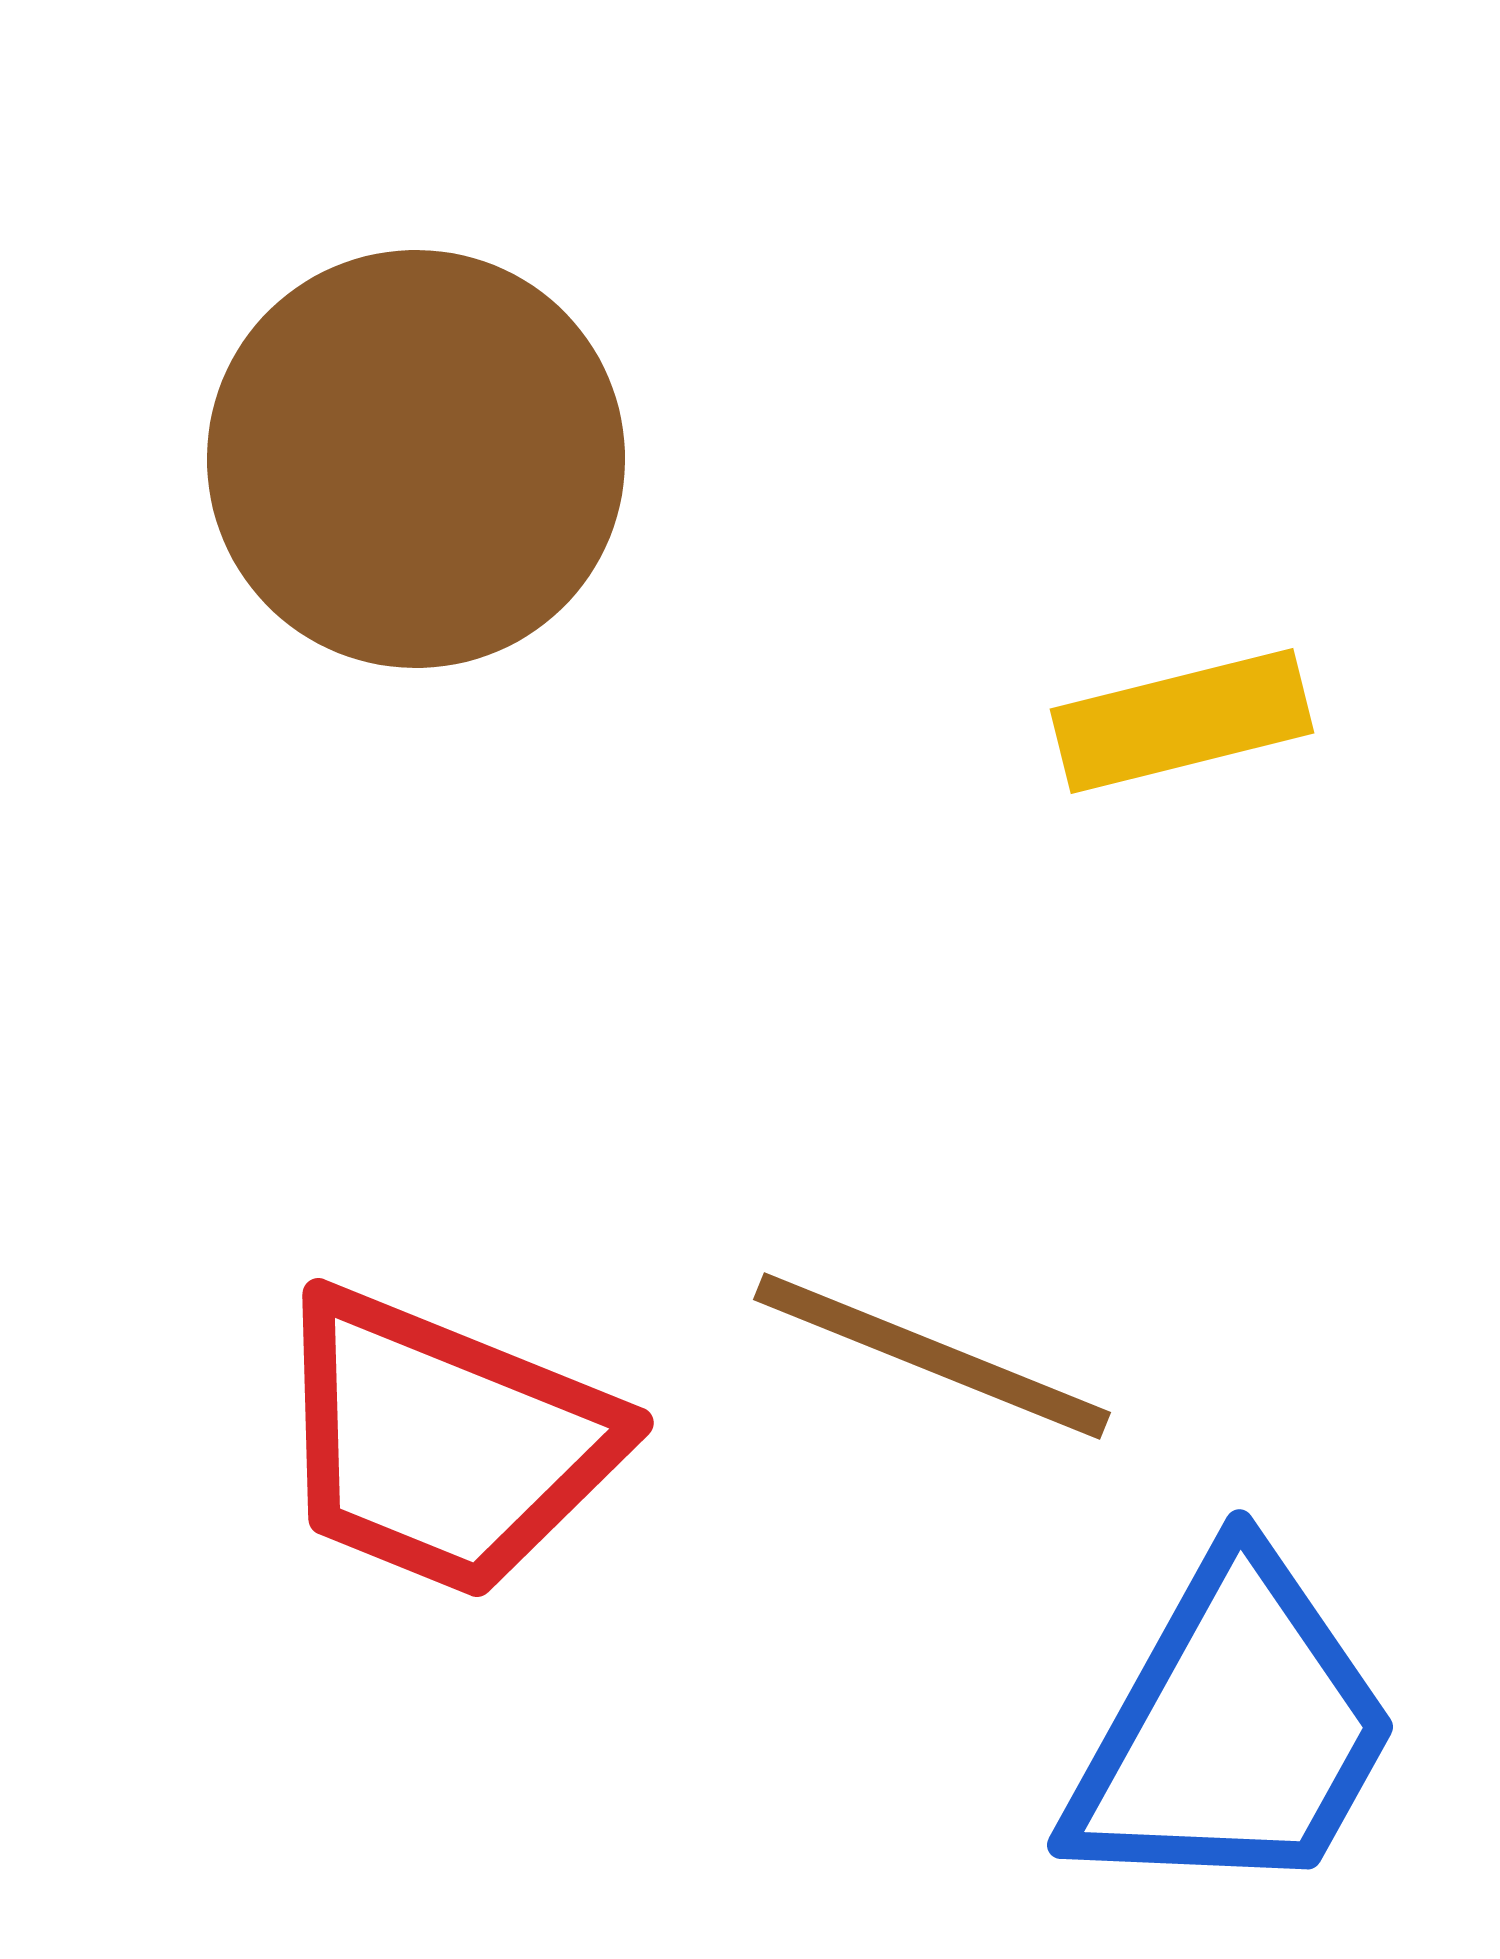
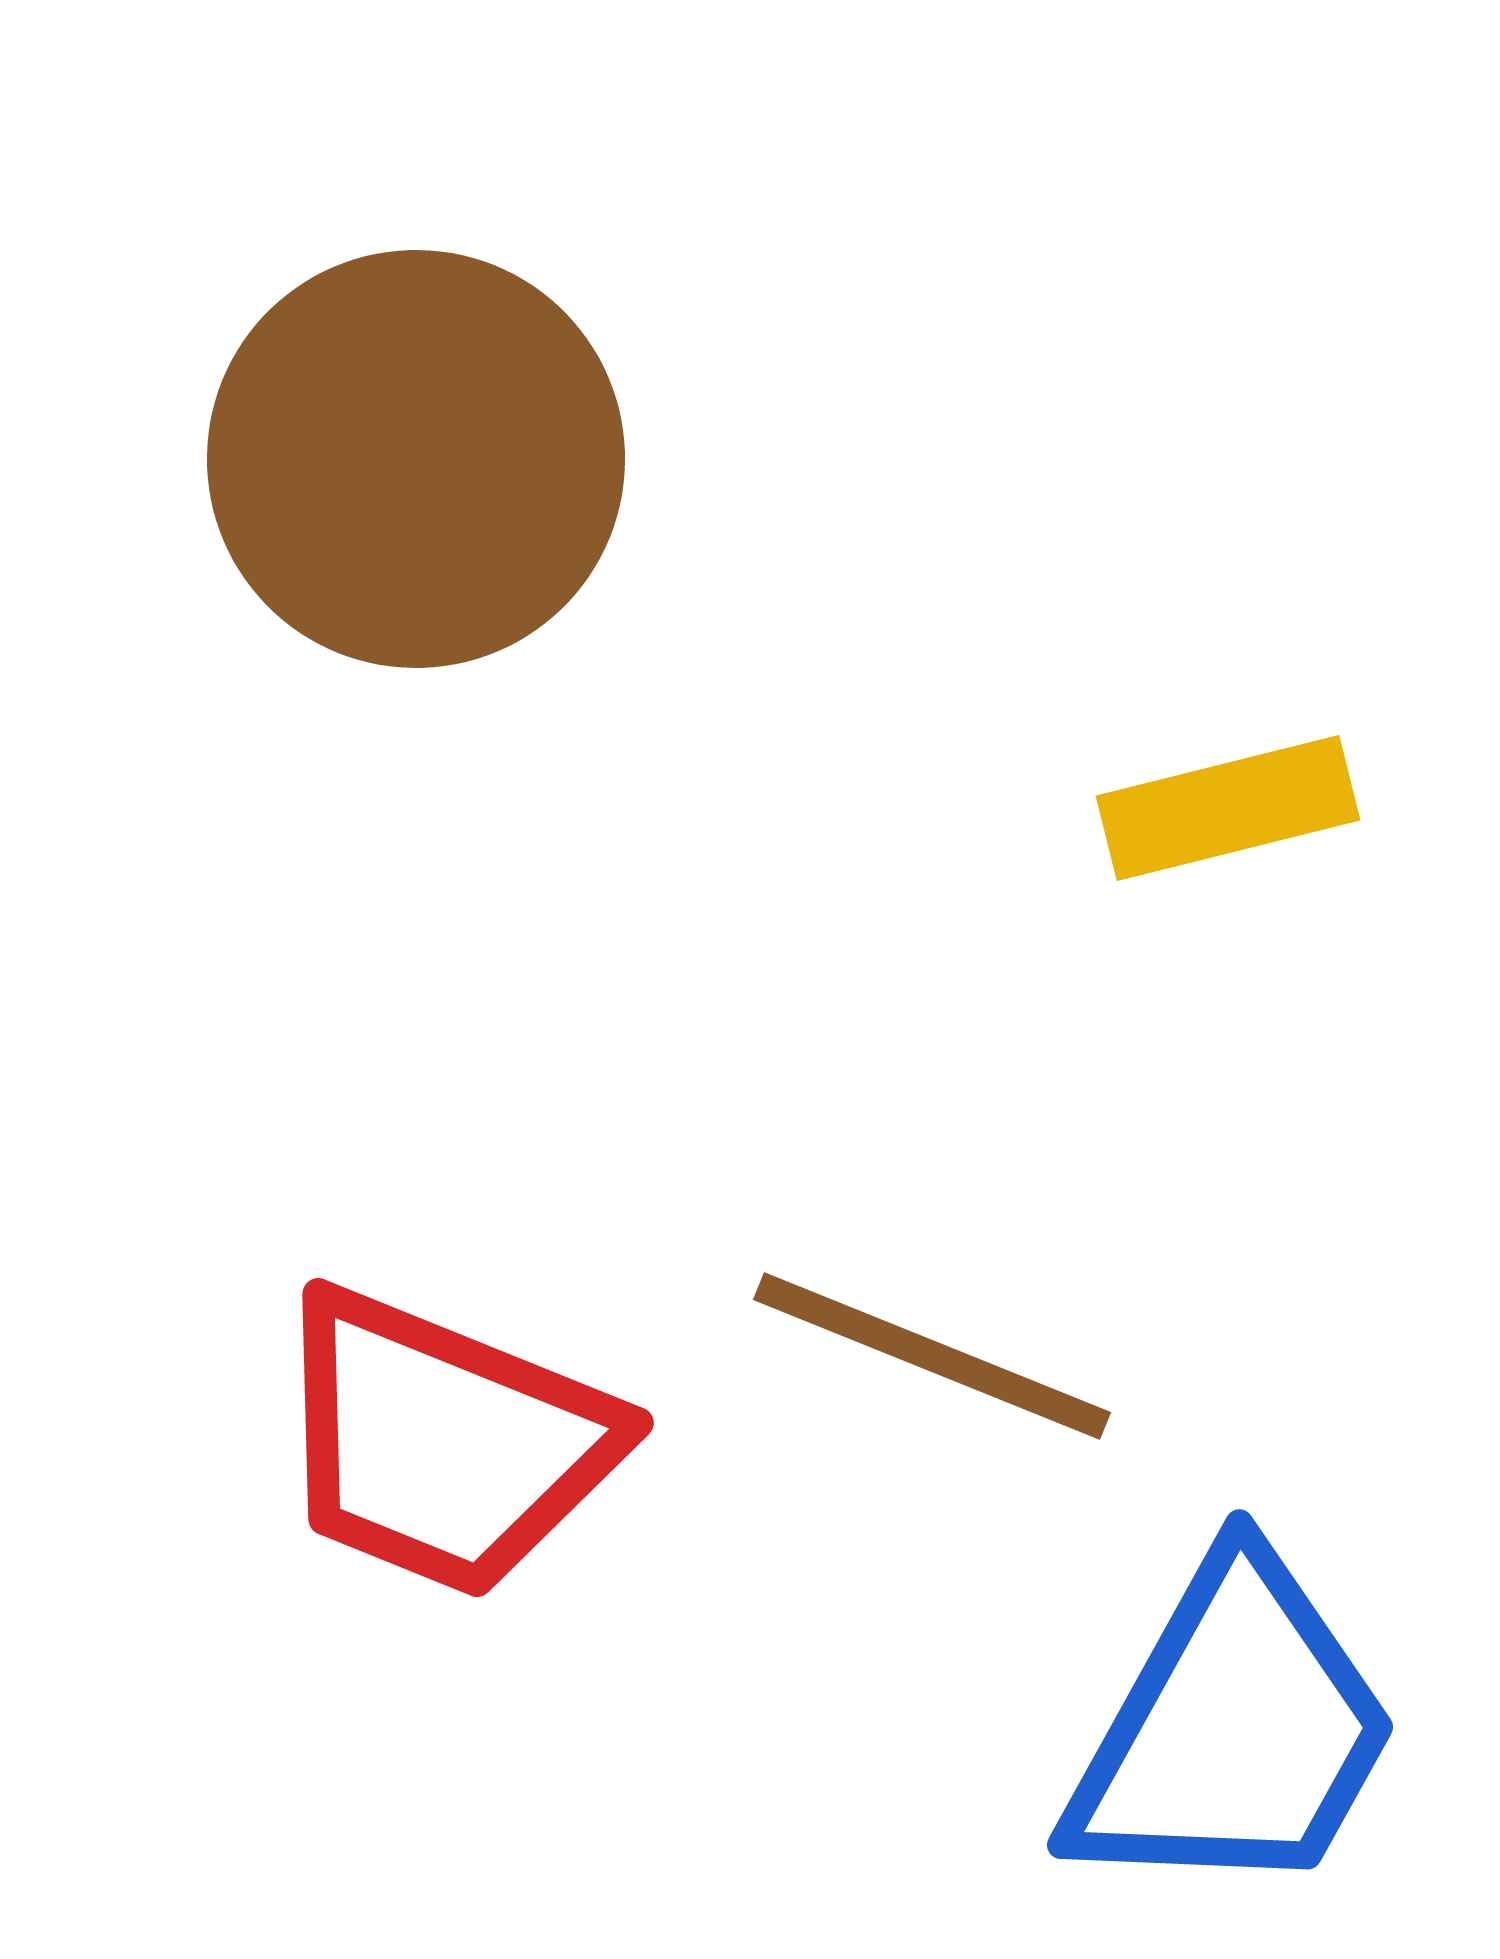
yellow rectangle: moved 46 px right, 87 px down
